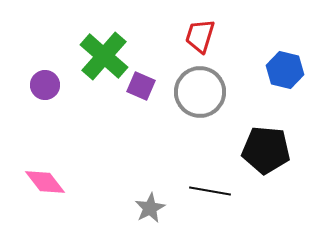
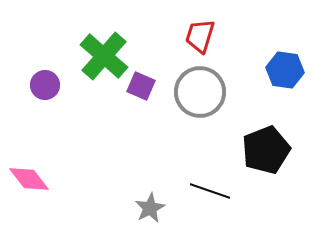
blue hexagon: rotated 6 degrees counterclockwise
black pentagon: rotated 27 degrees counterclockwise
pink diamond: moved 16 px left, 3 px up
black line: rotated 9 degrees clockwise
